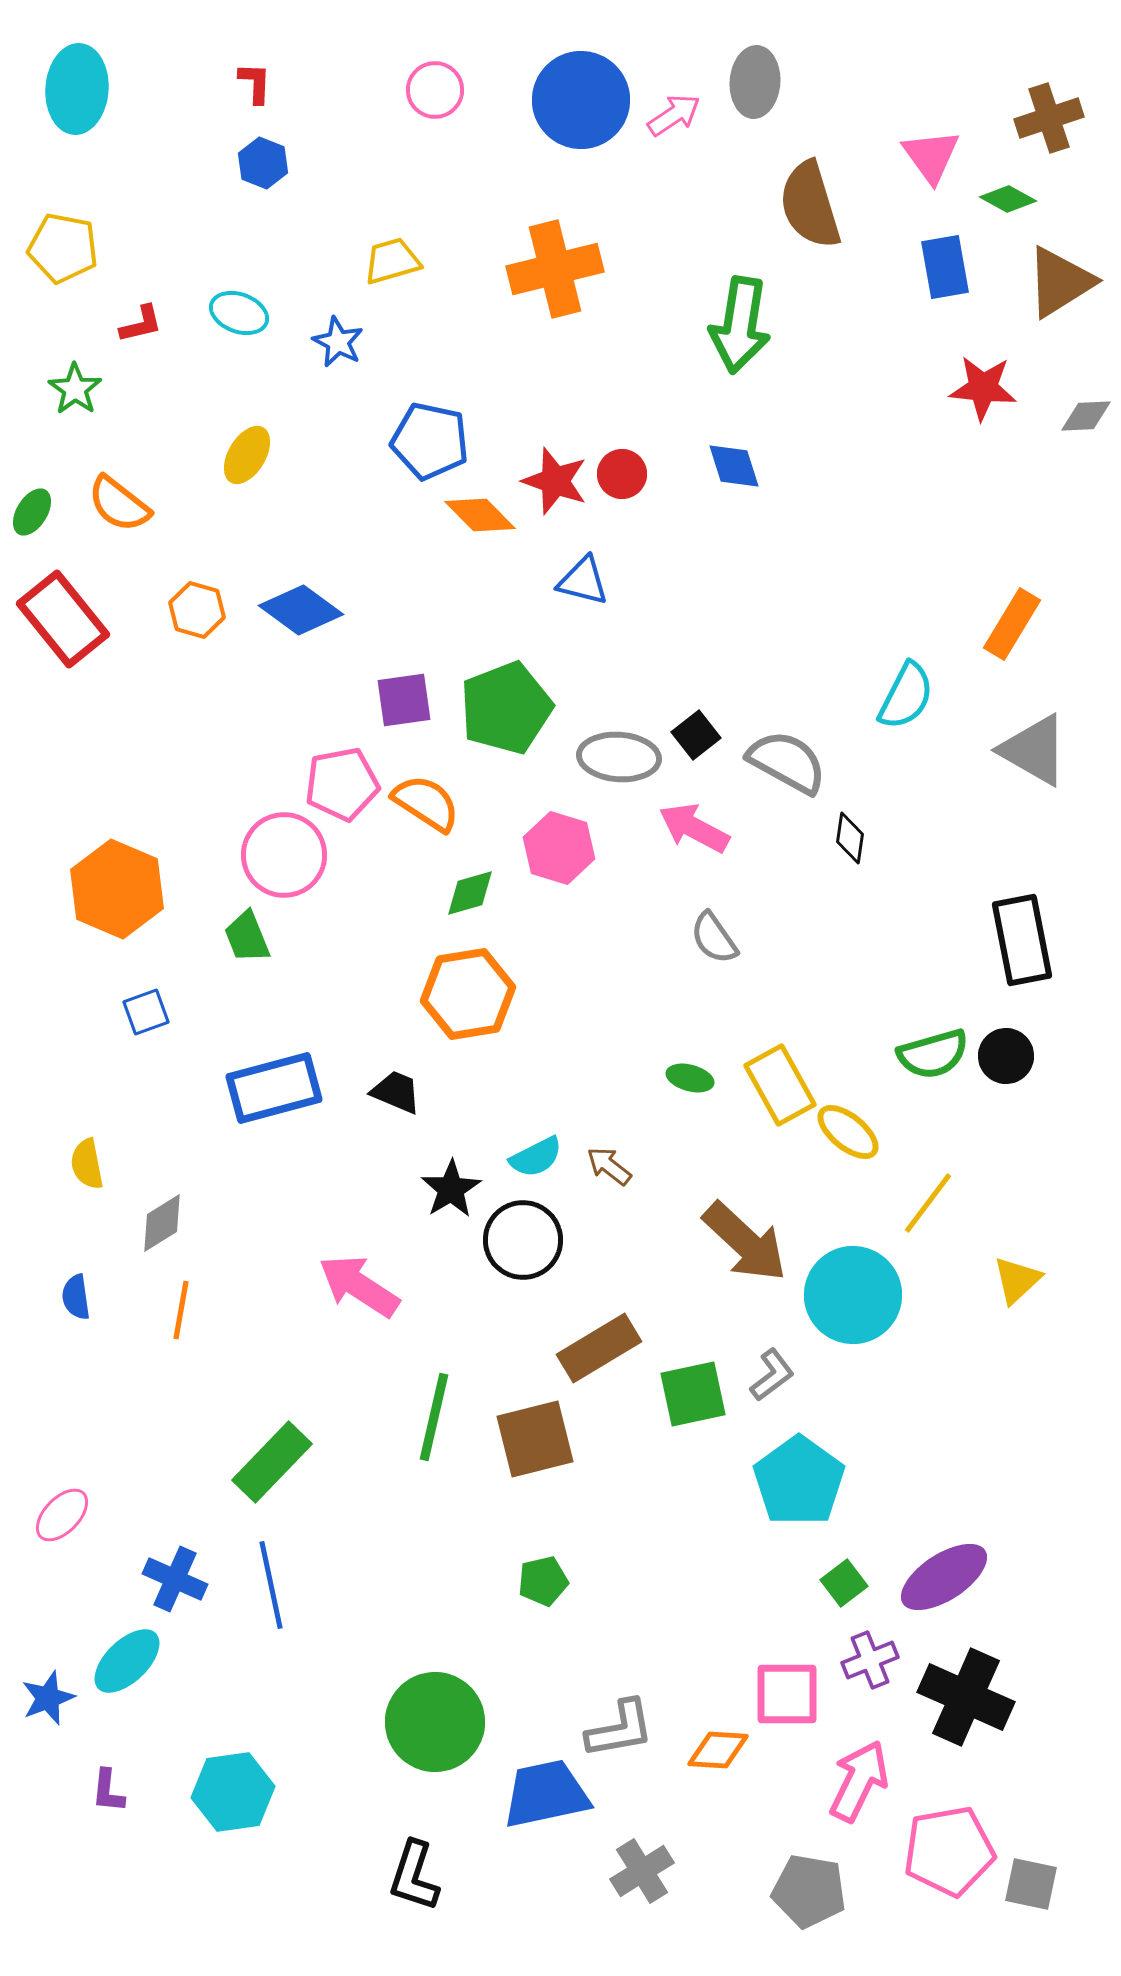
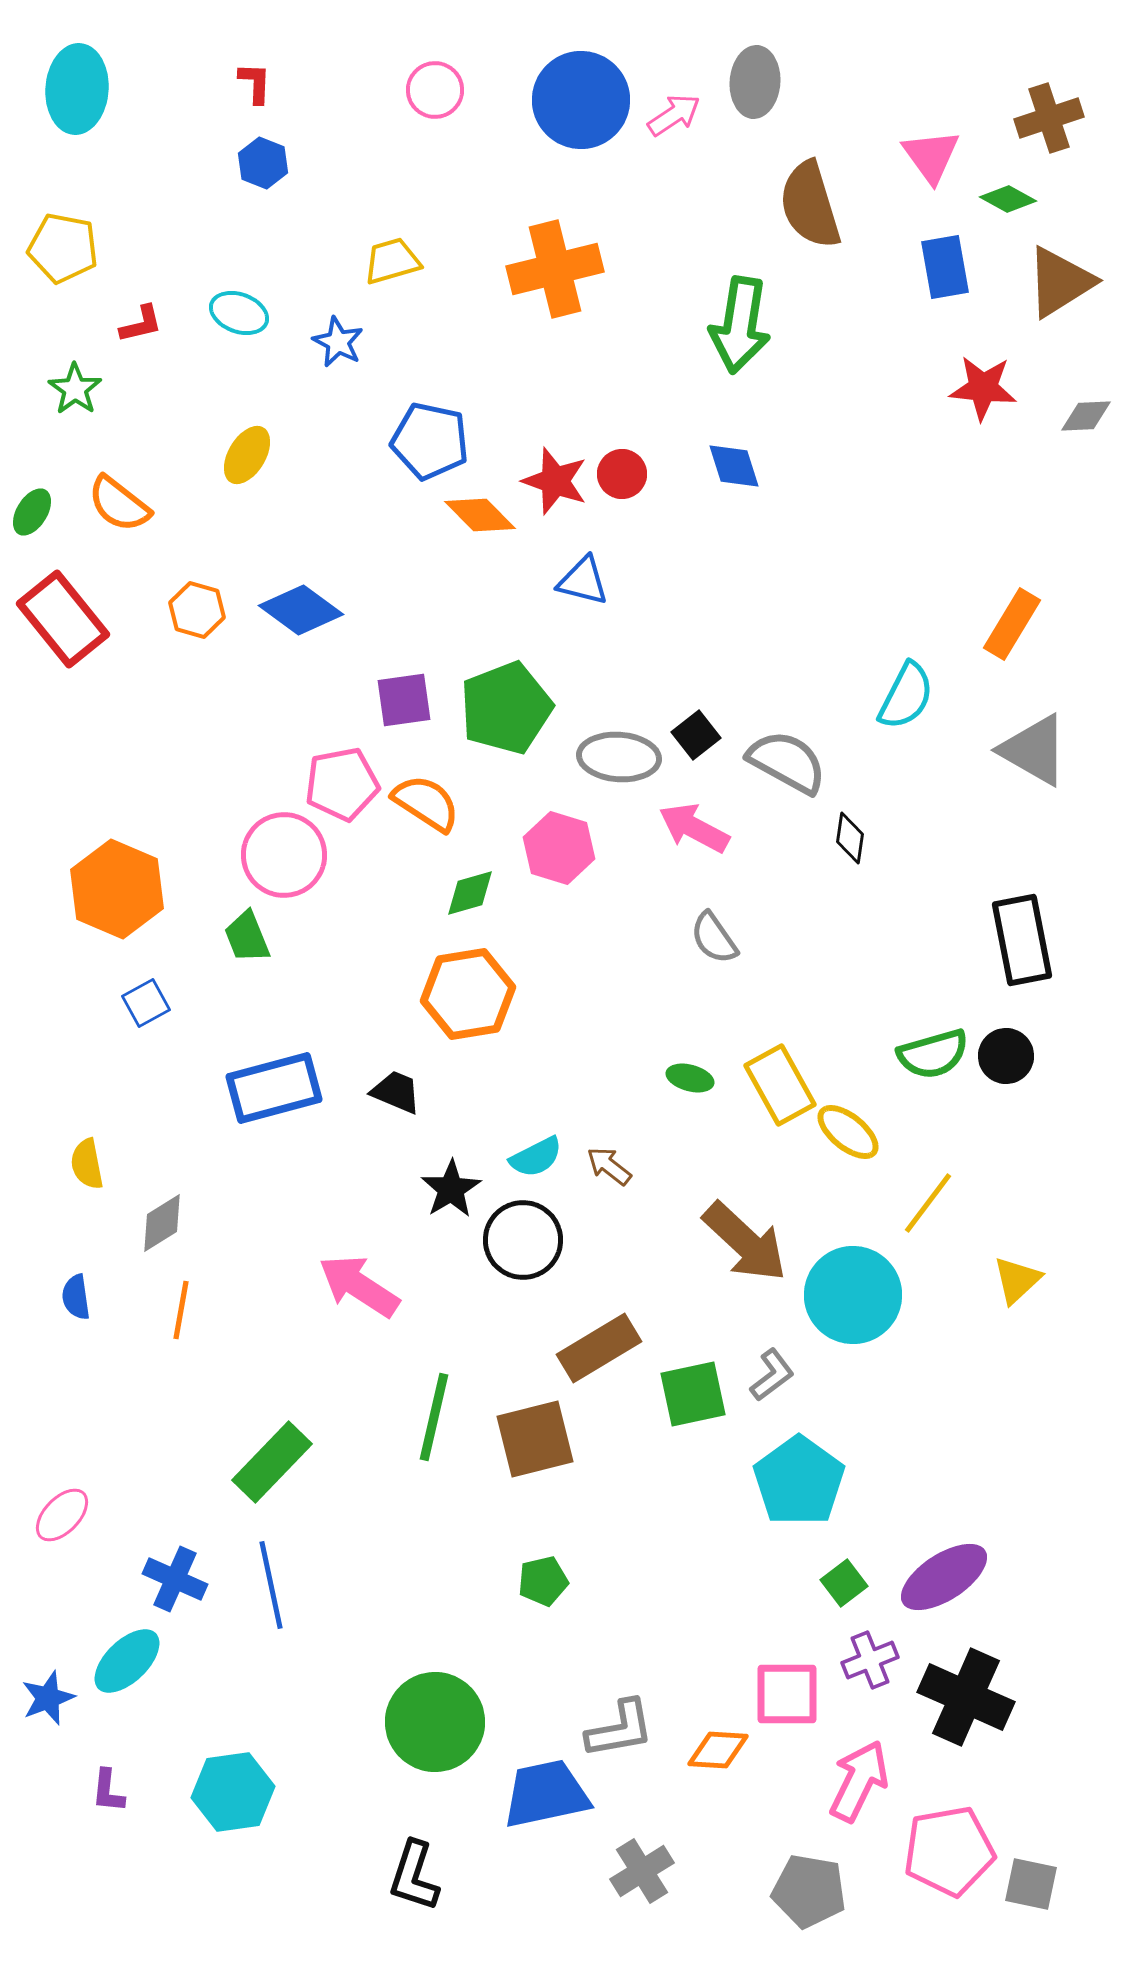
blue square at (146, 1012): moved 9 px up; rotated 9 degrees counterclockwise
